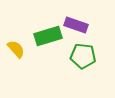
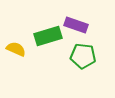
yellow semicircle: rotated 24 degrees counterclockwise
